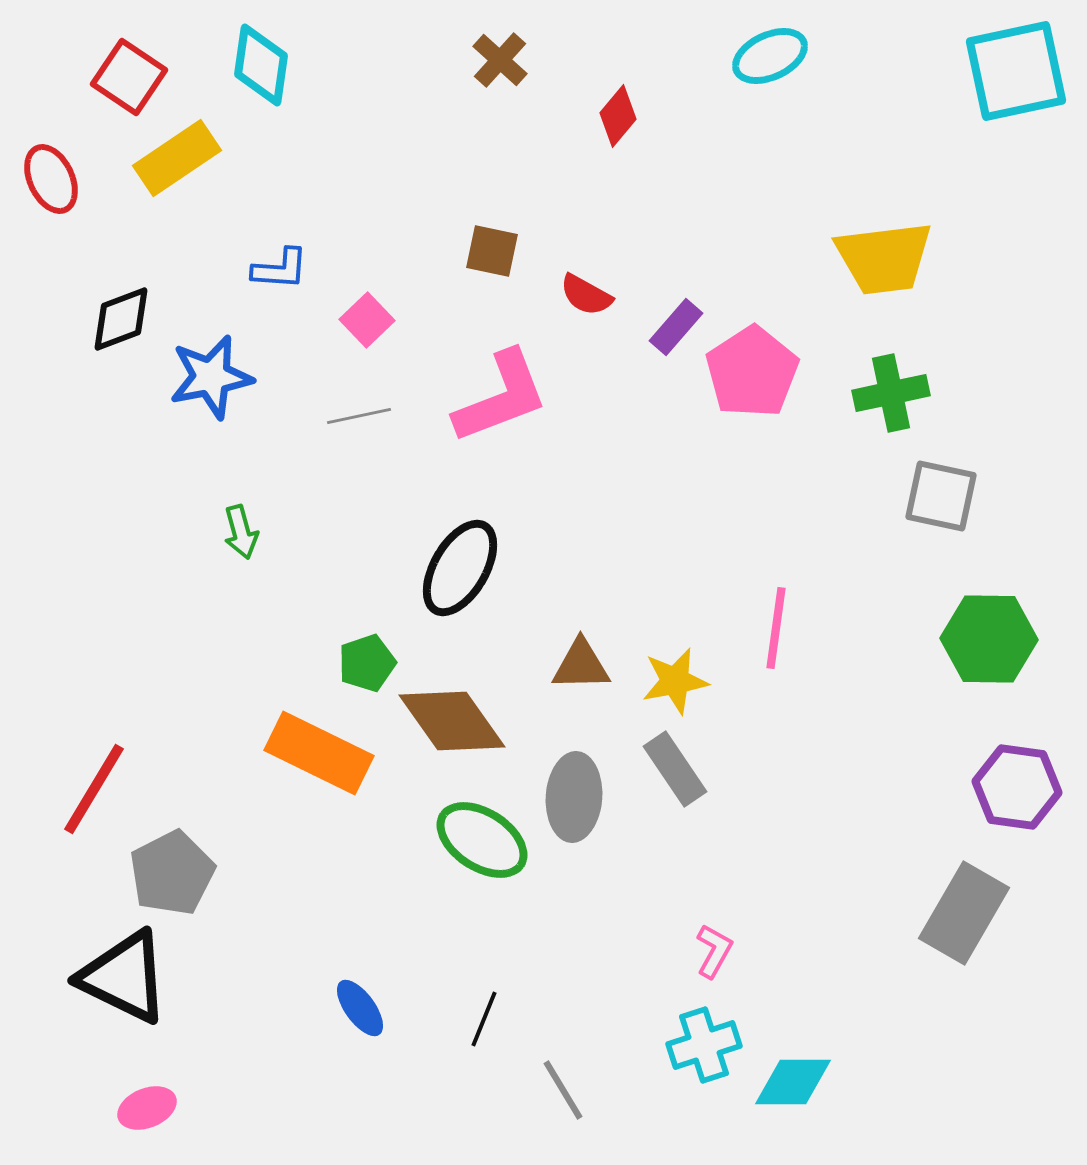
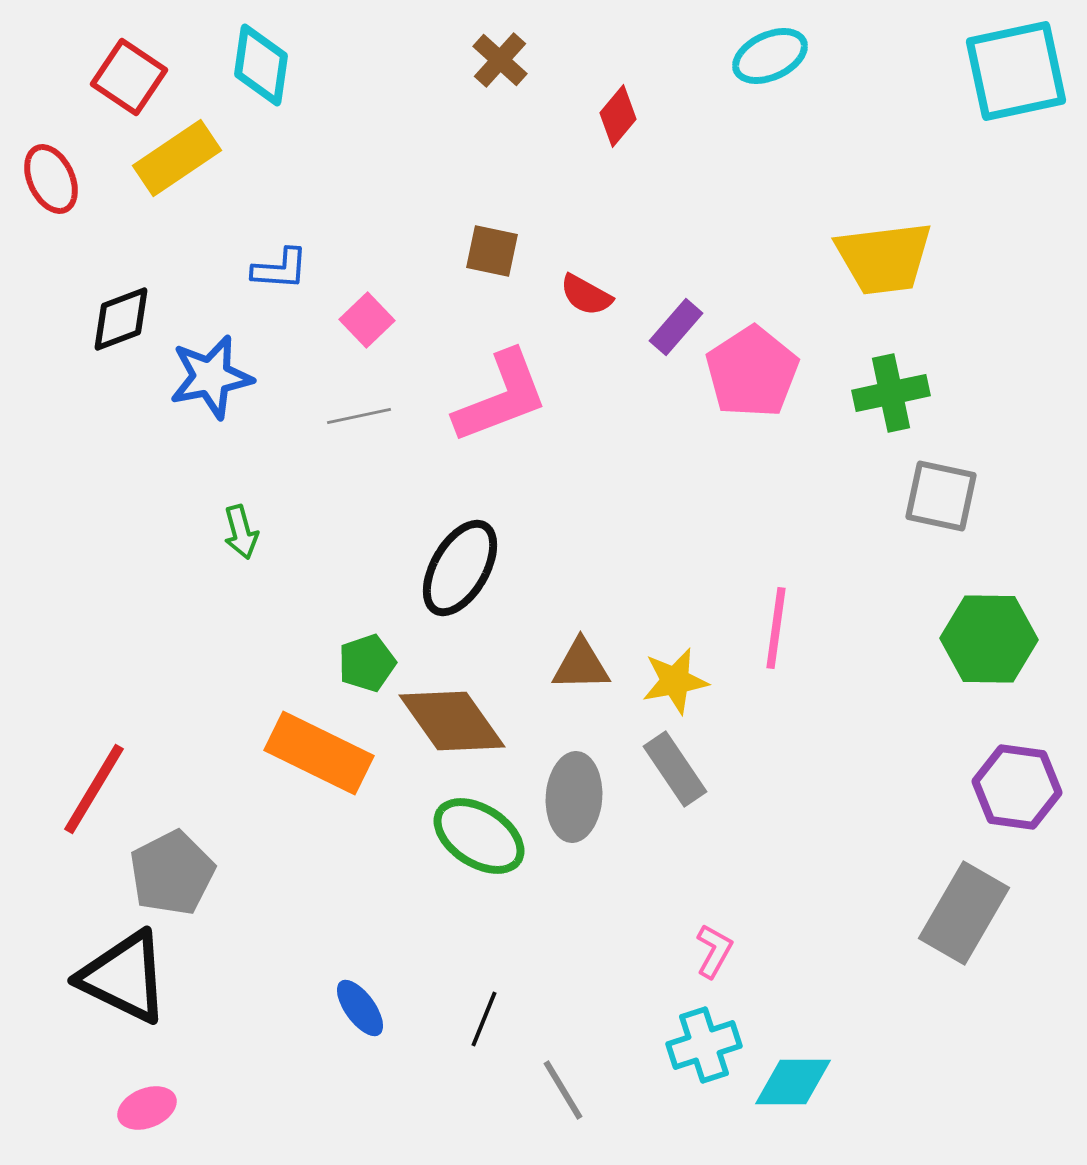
green ellipse at (482, 840): moved 3 px left, 4 px up
